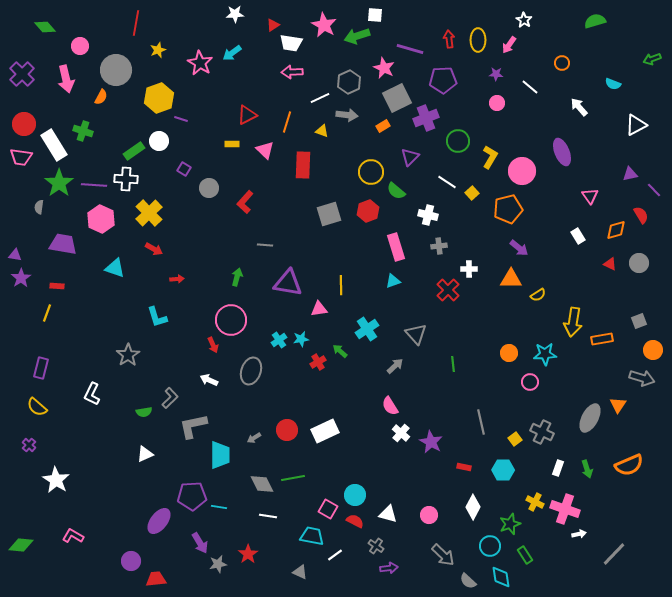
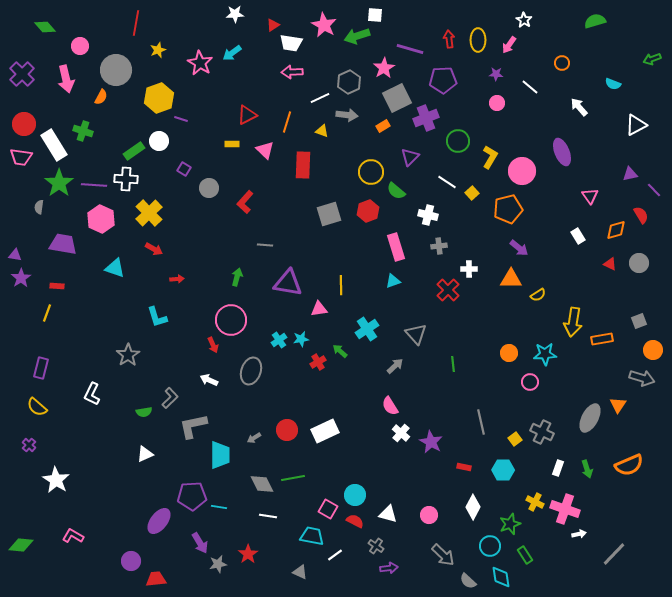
pink star at (384, 68): rotated 15 degrees clockwise
